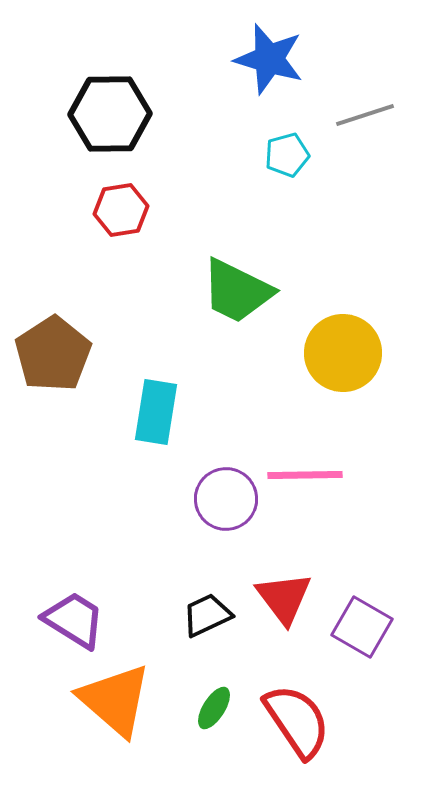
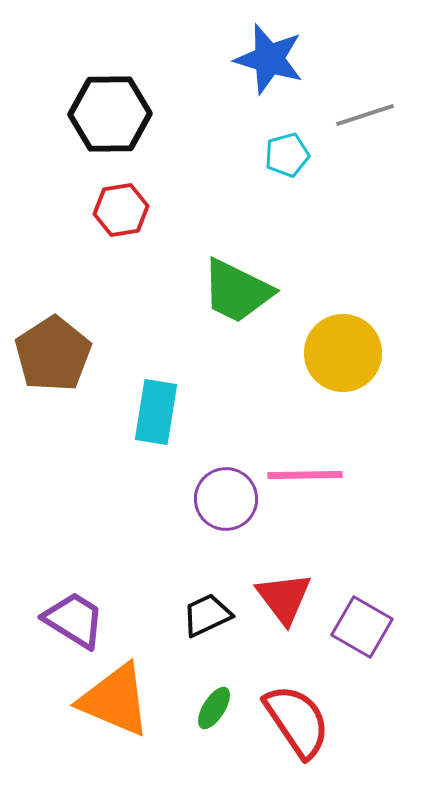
orange triangle: rotated 18 degrees counterclockwise
